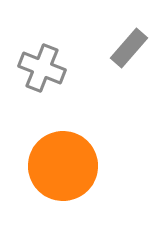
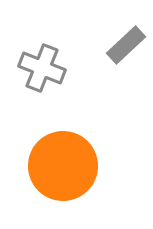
gray rectangle: moved 3 px left, 3 px up; rotated 6 degrees clockwise
